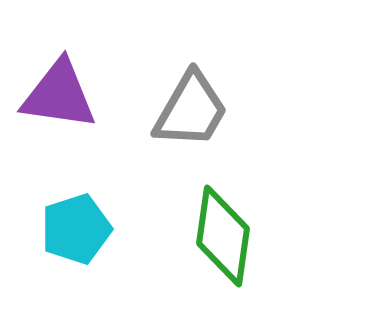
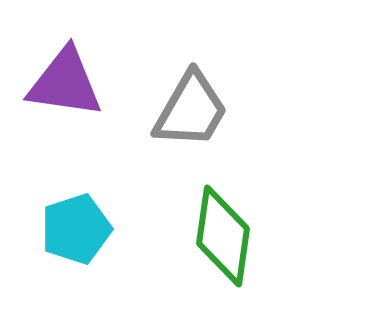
purple triangle: moved 6 px right, 12 px up
